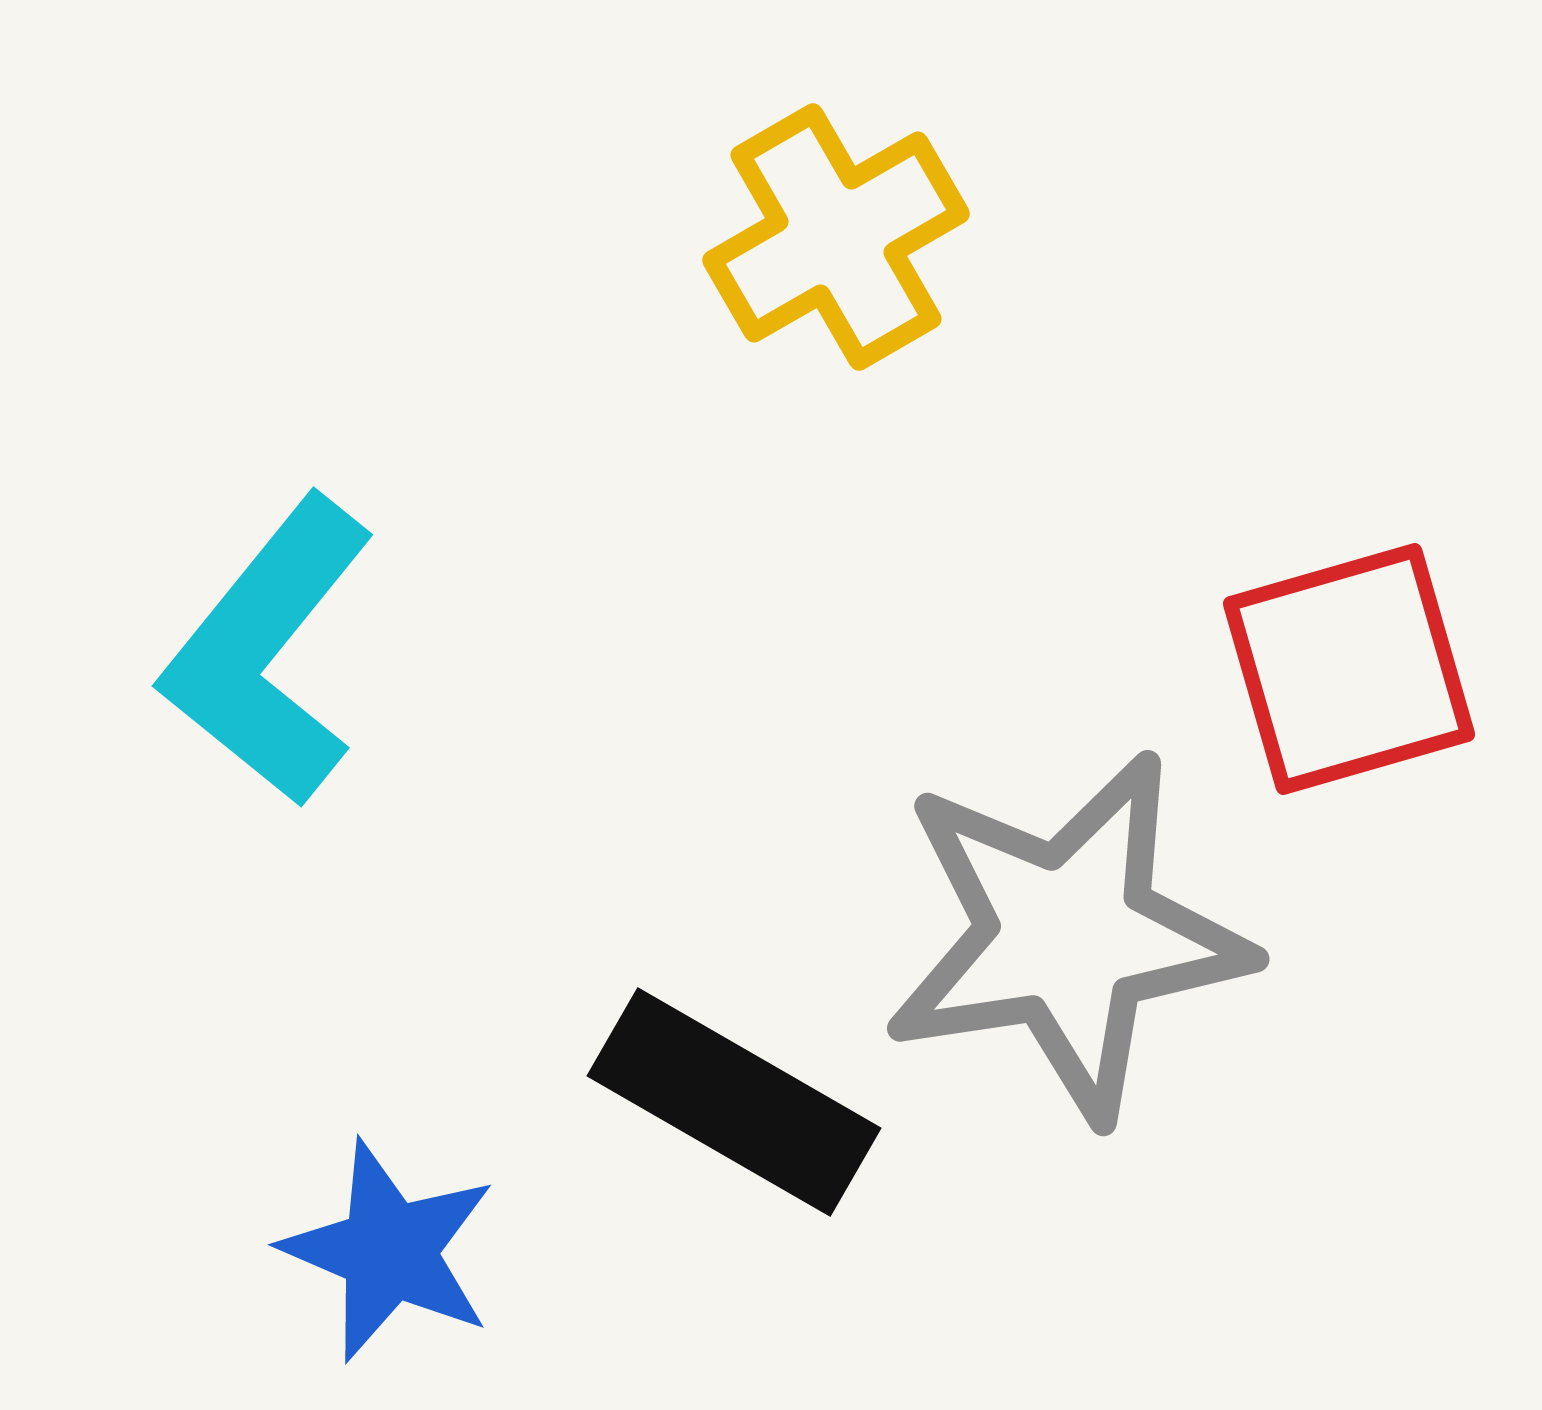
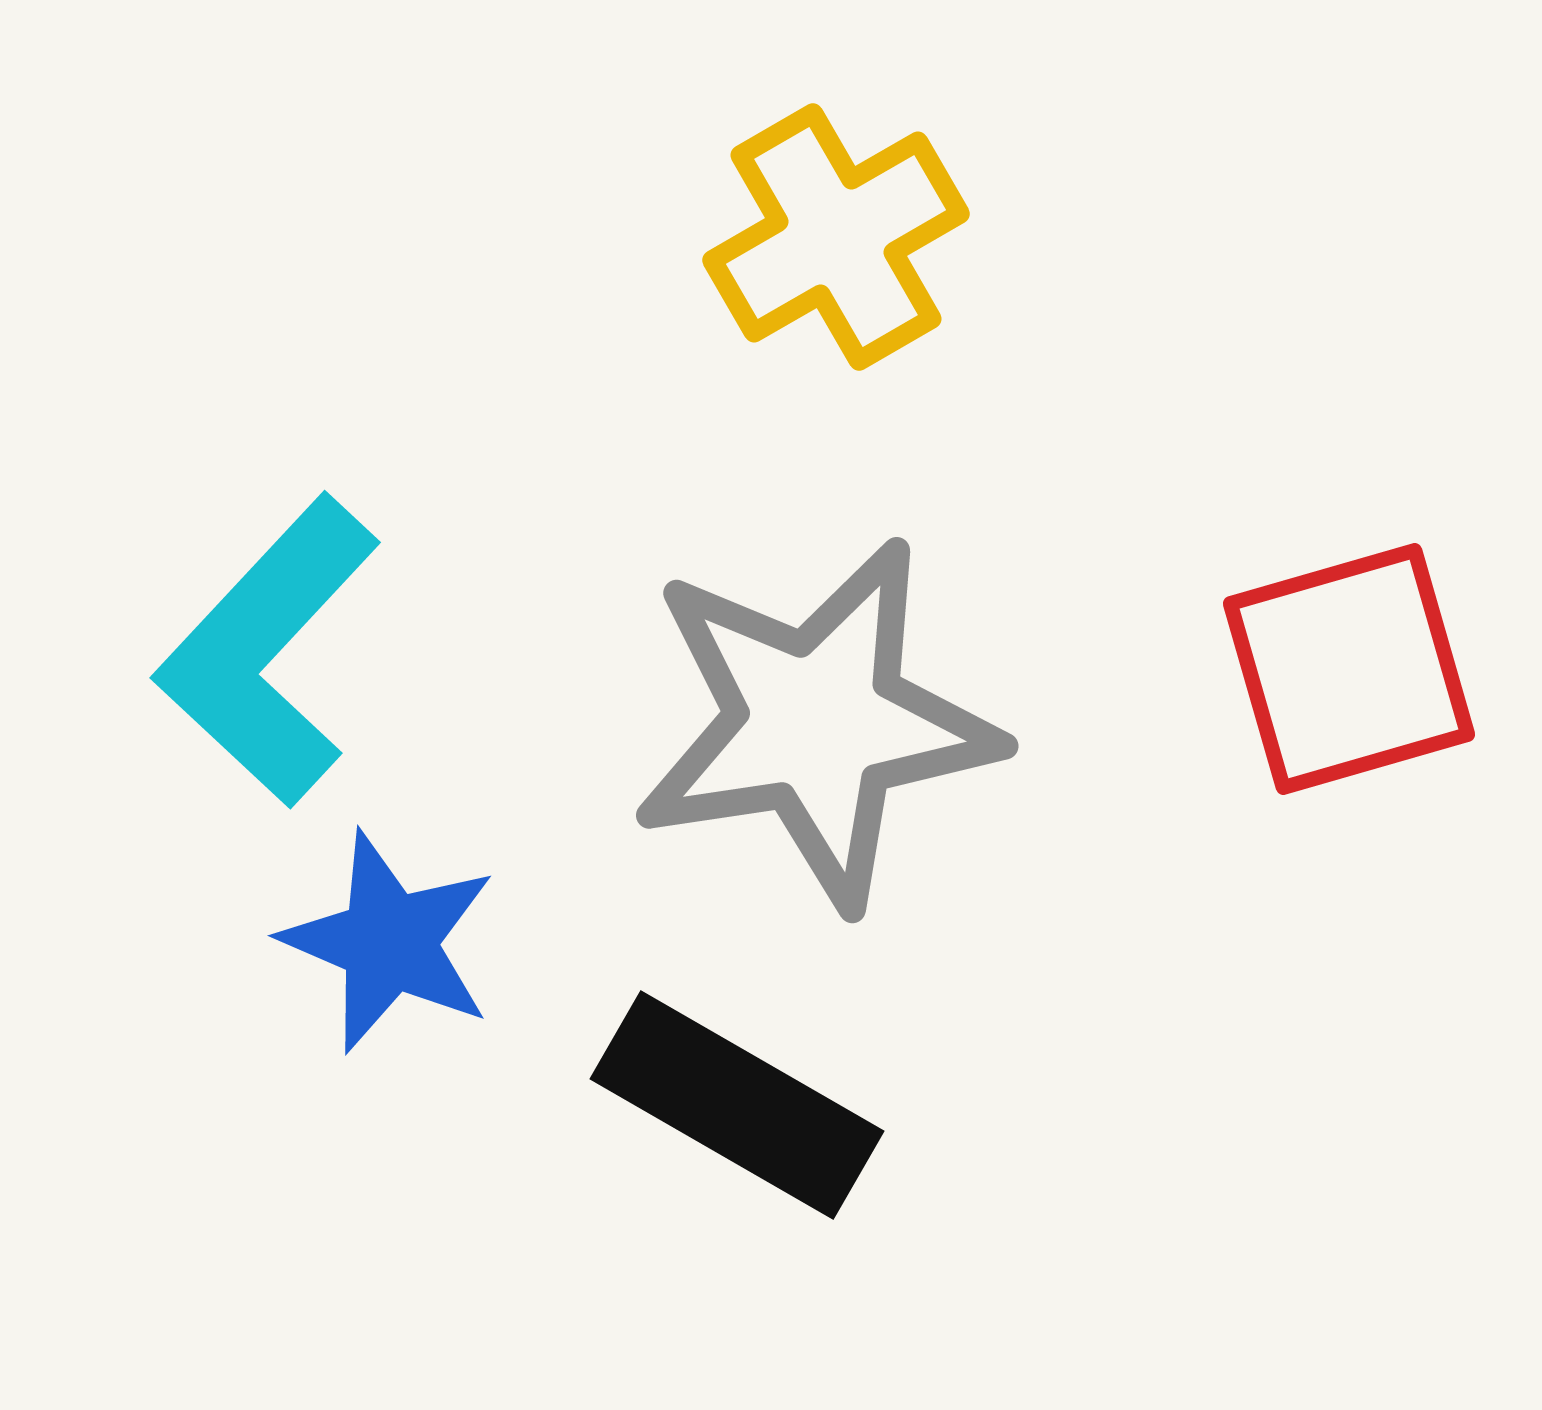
cyan L-shape: rotated 4 degrees clockwise
gray star: moved 251 px left, 213 px up
black rectangle: moved 3 px right, 3 px down
blue star: moved 309 px up
